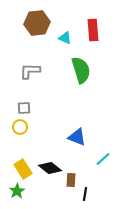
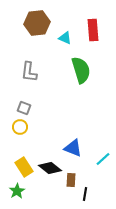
gray L-shape: moved 1 px left, 1 px down; rotated 85 degrees counterclockwise
gray square: rotated 24 degrees clockwise
blue triangle: moved 4 px left, 11 px down
yellow rectangle: moved 1 px right, 2 px up
